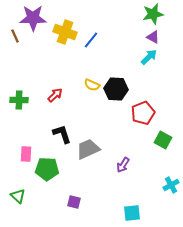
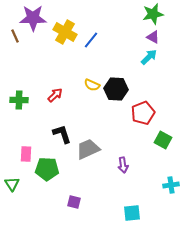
yellow cross: rotated 10 degrees clockwise
purple arrow: rotated 42 degrees counterclockwise
cyan cross: rotated 21 degrees clockwise
green triangle: moved 6 px left, 12 px up; rotated 14 degrees clockwise
